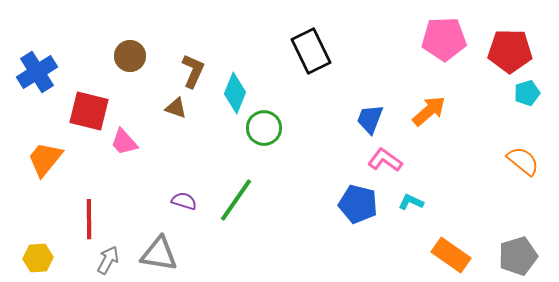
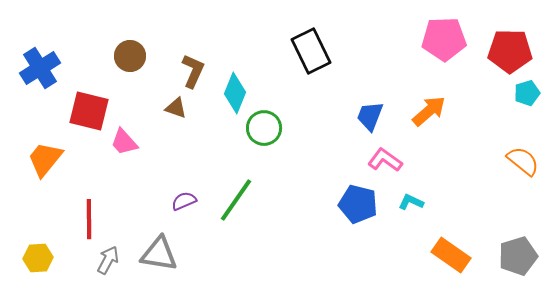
blue cross: moved 3 px right, 4 px up
blue trapezoid: moved 3 px up
purple semicircle: rotated 40 degrees counterclockwise
